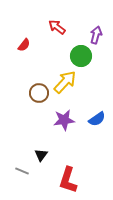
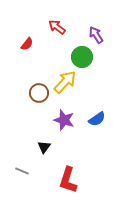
purple arrow: rotated 48 degrees counterclockwise
red semicircle: moved 3 px right, 1 px up
green circle: moved 1 px right, 1 px down
purple star: rotated 25 degrees clockwise
black triangle: moved 3 px right, 8 px up
